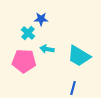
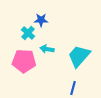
blue star: moved 1 px down
cyan trapezoid: rotated 100 degrees clockwise
